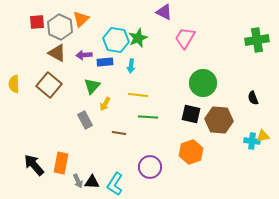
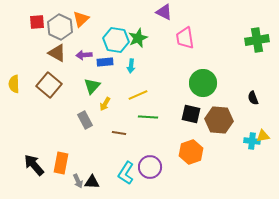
pink trapezoid: rotated 40 degrees counterclockwise
yellow line: rotated 30 degrees counterclockwise
cyan L-shape: moved 11 px right, 11 px up
